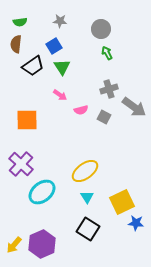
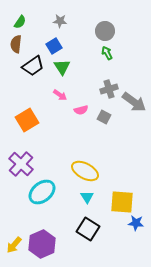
green semicircle: rotated 48 degrees counterclockwise
gray circle: moved 4 px right, 2 px down
gray arrow: moved 5 px up
orange square: rotated 30 degrees counterclockwise
yellow ellipse: rotated 64 degrees clockwise
yellow square: rotated 30 degrees clockwise
